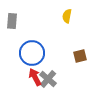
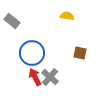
yellow semicircle: rotated 88 degrees clockwise
gray rectangle: rotated 56 degrees counterclockwise
brown square: moved 3 px up; rotated 24 degrees clockwise
gray cross: moved 2 px right, 2 px up
